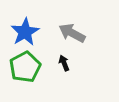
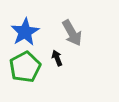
gray arrow: rotated 148 degrees counterclockwise
black arrow: moved 7 px left, 5 px up
